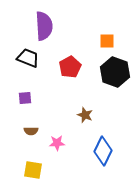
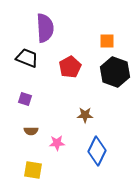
purple semicircle: moved 1 px right, 2 px down
black trapezoid: moved 1 px left
purple square: moved 1 px down; rotated 24 degrees clockwise
brown star: rotated 21 degrees counterclockwise
blue diamond: moved 6 px left
